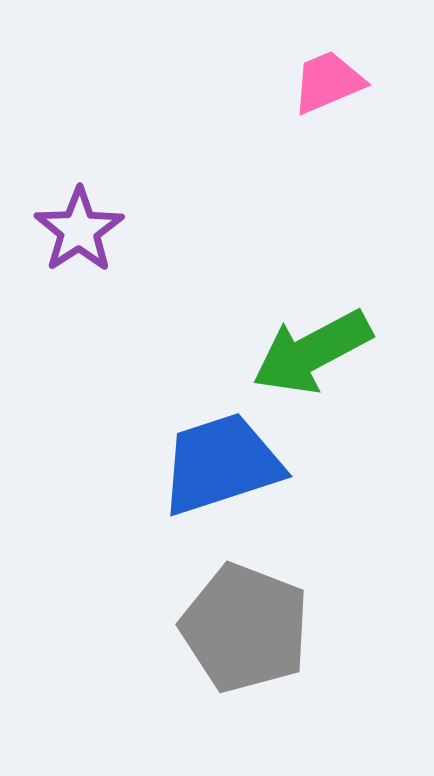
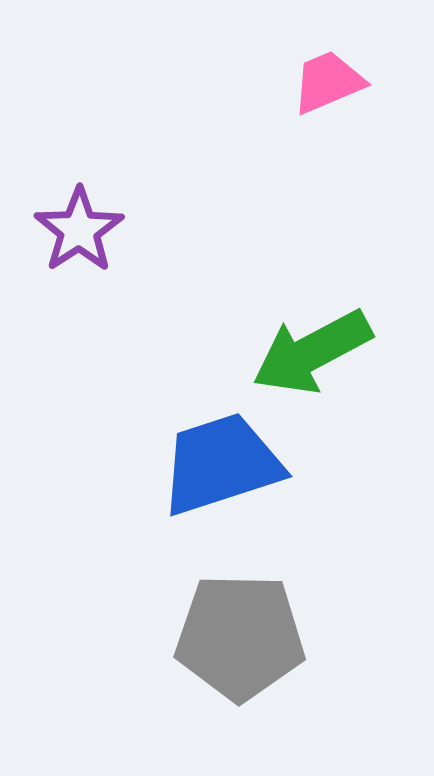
gray pentagon: moved 5 px left, 9 px down; rotated 20 degrees counterclockwise
